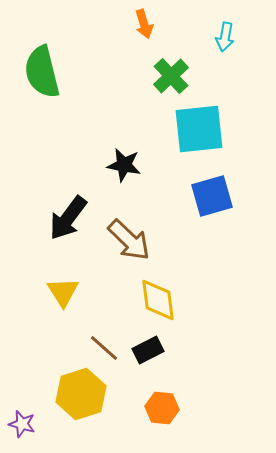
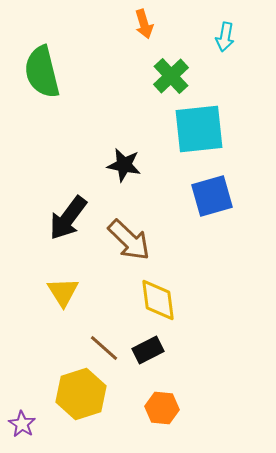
purple star: rotated 16 degrees clockwise
